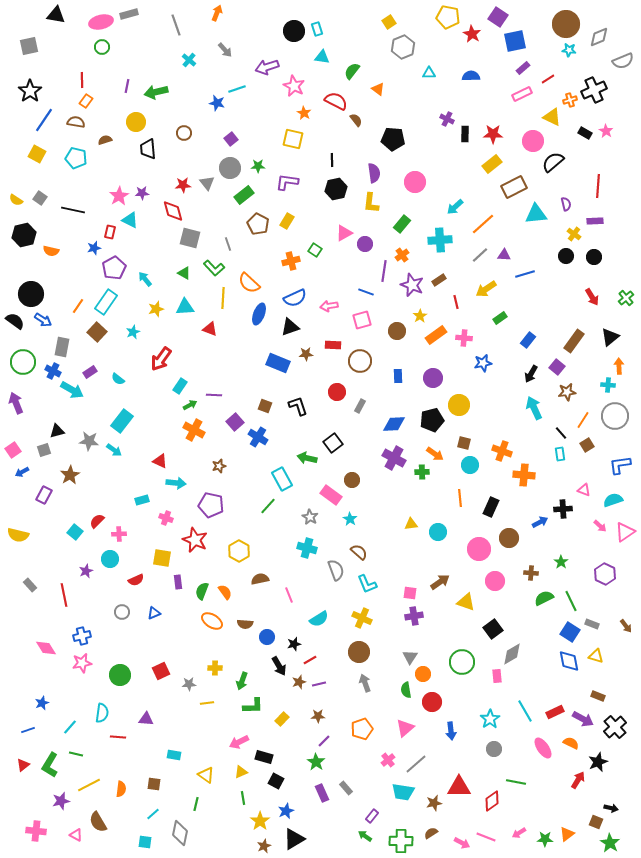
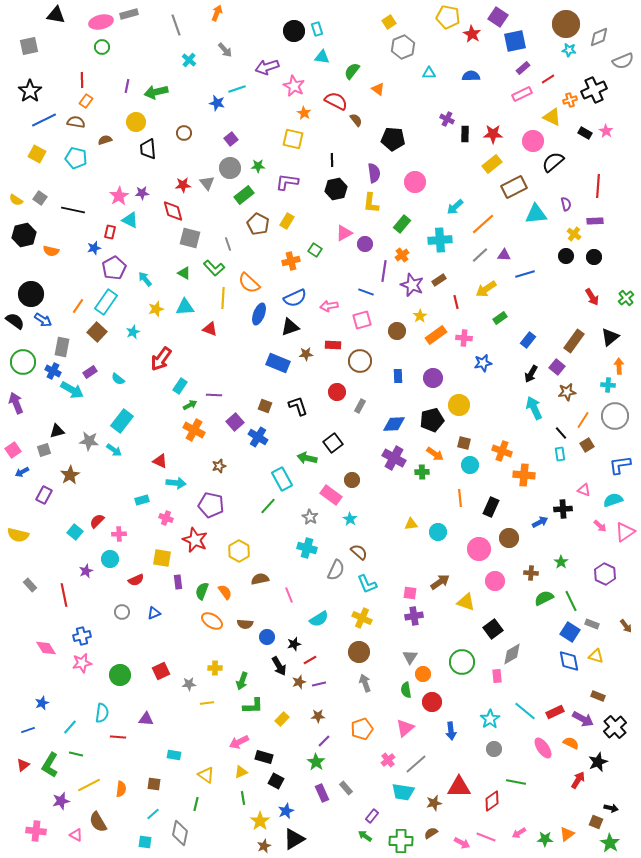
blue line at (44, 120): rotated 30 degrees clockwise
gray semicircle at (336, 570): rotated 45 degrees clockwise
cyan line at (525, 711): rotated 20 degrees counterclockwise
